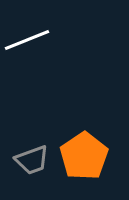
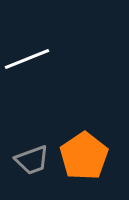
white line: moved 19 px down
